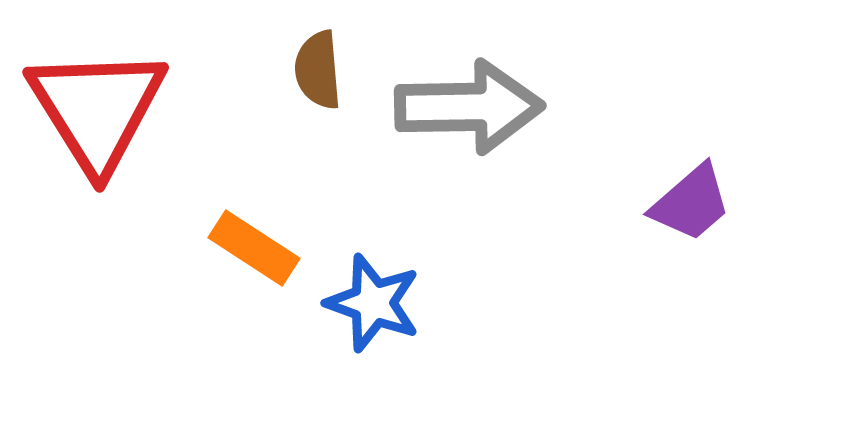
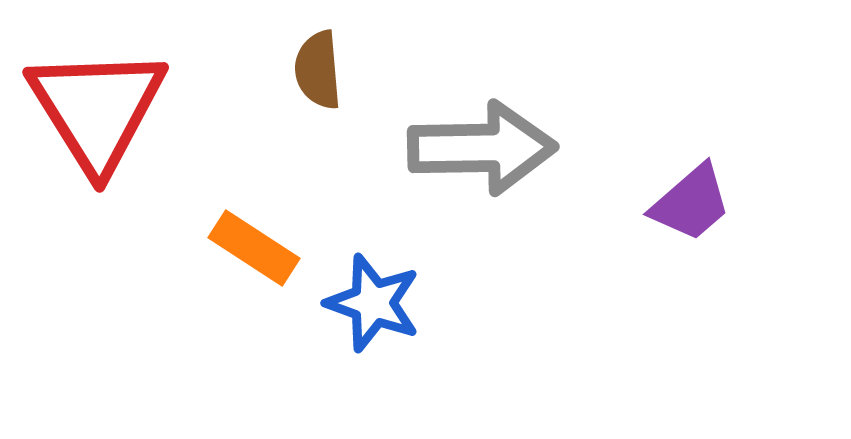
gray arrow: moved 13 px right, 41 px down
